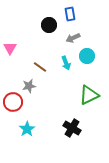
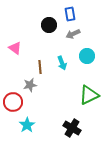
gray arrow: moved 4 px up
pink triangle: moved 5 px right; rotated 24 degrees counterclockwise
cyan arrow: moved 4 px left
brown line: rotated 48 degrees clockwise
gray star: moved 1 px right, 1 px up
cyan star: moved 4 px up
